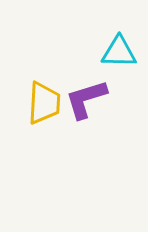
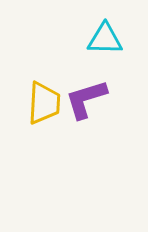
cyan triangle: moved 14 px left, 13 px up
